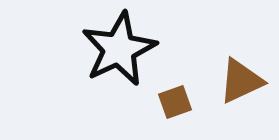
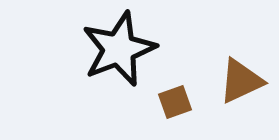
black star: rotated 4 degrees clockwise
